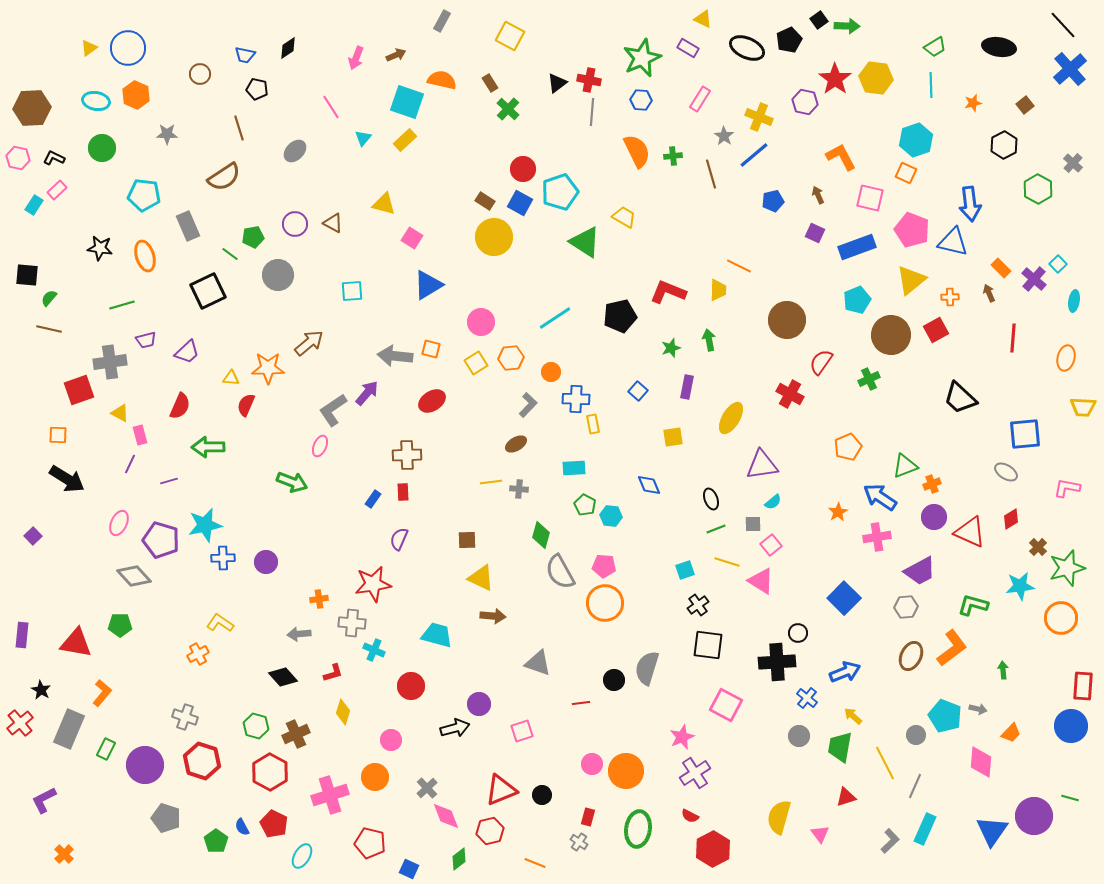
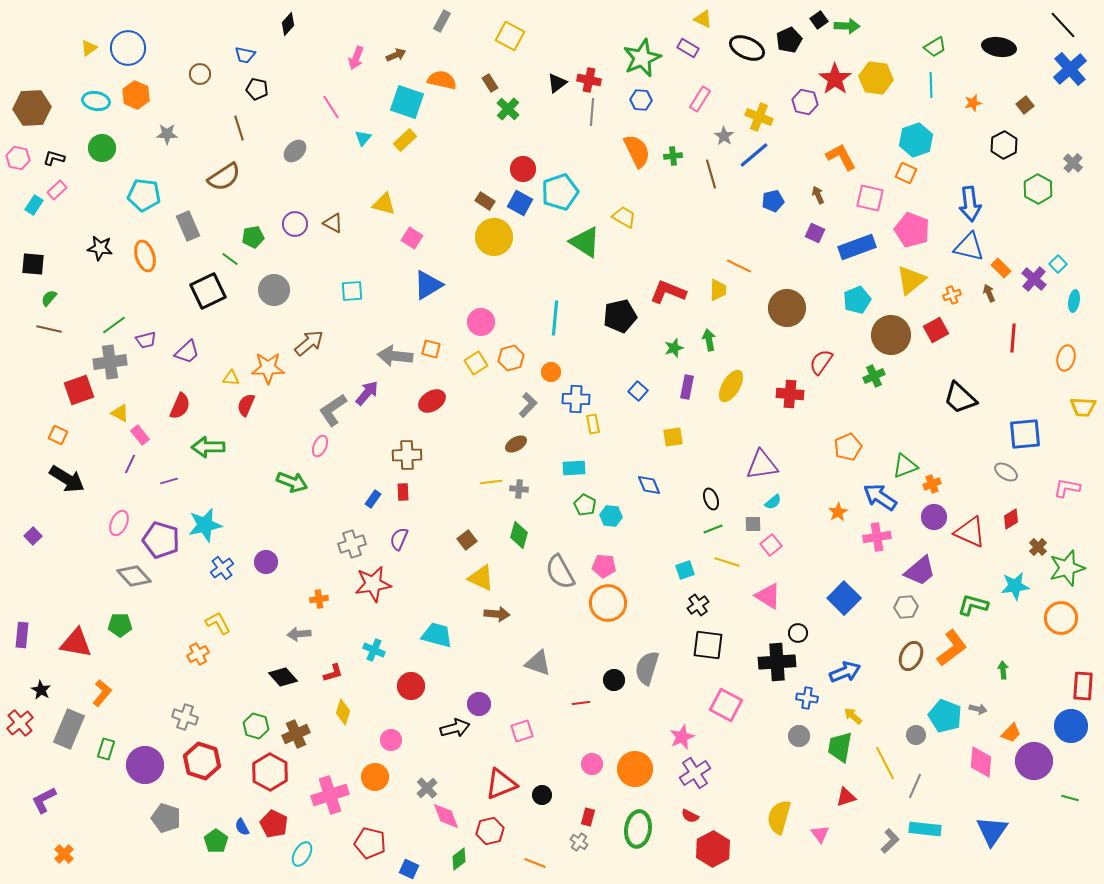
black diamond at (288, 48): moved 24 px up; rotated 15 degrees counterclockwise
black L-shape at (54, 158): rotated 10 degrees counterclockwise
blue triangle at (953, 242): moved 16 px right, 5 px down
green line at (230, 254): moved 5 px down
black square at (27, 275): moved 6 px right, 11 px up
gray circle at (278, 275): moved 4 px left, 15 px down
orange cross at (950, 297): moved 2 px right, 2 px up; rotated 18 degrees counterclockwise
green line at (122, 305): moved 8 px left, 20 px down; rotated 20 degrees counterclockwise
cyan line at (555, 318): rotated 52 degrees counterclockwise
brown circle at (787, 320): moved 12 px up
green star at (671, 348): moved 3 px right
orange hexagon at (511, 358): rotated 10 degrees counterclockwise
green cross at (869, 379): moved 5 px right, 3 px up
red cross at (790, 394): rotated 24 degrees counterclockwise
yellow ellipse at (731, 418): moved 32 px up
orange square at (58, 435): rotated 24 degrees clockwise
pink rectangle at (140, 435): rotated 24 degrees counterclockwise
green line at (716, 529): moved 3 px left
green diamond at (541, 535): moved 22 px left
brown square at (467, 540): rotated 36 degrees counterclockwise
blue cross at (223, 558): moved 1 px left, 10 px down; rotated 35 degrees counterclockwise
purple trapezoid at (920, 571): rotated 12 degrees counterclockwise
pink triangle at (761, 581): moved 7 px right, 15 px down
cyan star at (1020, 586): moved 5 px left
orange circle at (605, 603): moved 3 px right
brown arrow at (493, 616): moved 4 px right, 2 px up
yellow L-shape at (220, 623): moved 2 px left; rotated 28 degrees clockwise
gray cross at (352, 623): moved 79 px up; rotated 24 degrees counterclockwise
blue cross at (807, 698): rotated 30 degrees counterclockwise
green rectangle at (106, 749): rotated 10 degrees counterclockwise
orange circle at (626, 771): moved 9 px right, 2 px up
red triangle at (501, 790): moved 6 px up
purple circle at (1034, 816): moved 55 px up
cyan rectangle at (925, 829): rotated 72 degrees clockwise
cyan ellipse at (302, 856): moved 2 px up
